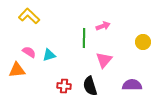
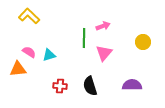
pink triangle: moved 7 px up
orange triangle: moved 1 px right, 1 px up
red cross: moved 4 px left
